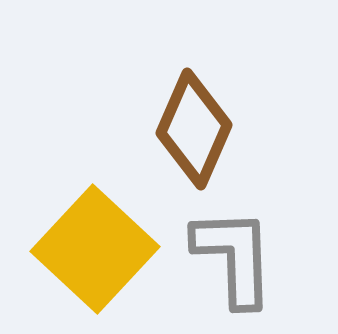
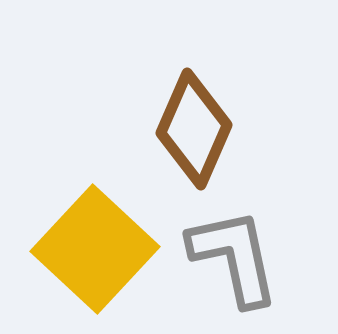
gray L-shape: rotated 10 degrees counterclockwise
